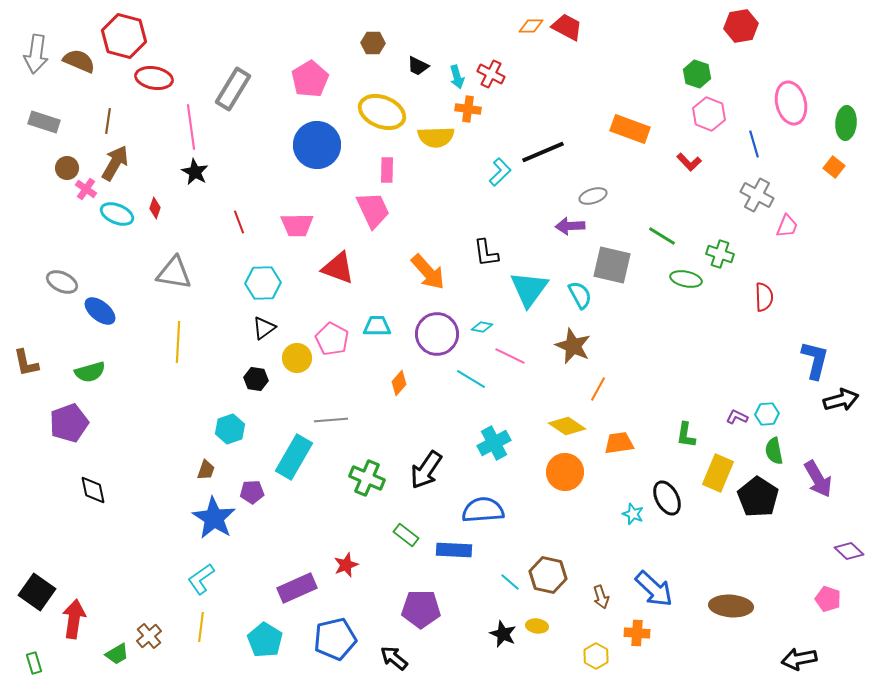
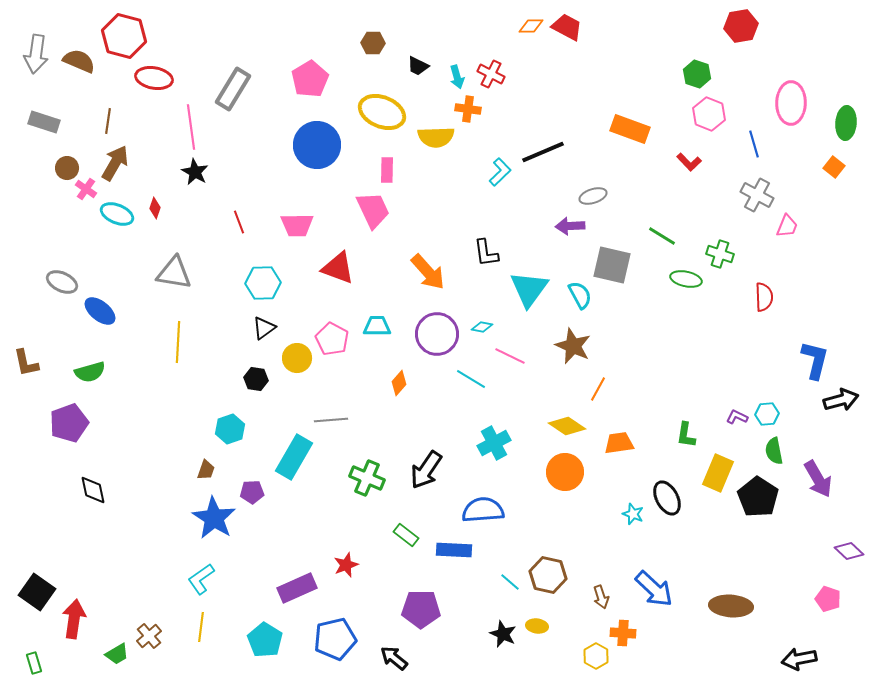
pink ellipse at (791, 103): rotated 15 degrees clockwise
orange cross at (637, 633): moved 14 px left
